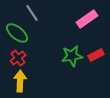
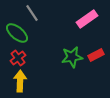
green star: moved 1 px down
